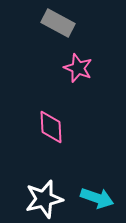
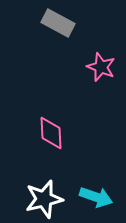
pink star: moved 23 px right, 1 px up
pink diamond: moved 6 px down
cyan arrow: moved 1 px left, 1 px up
